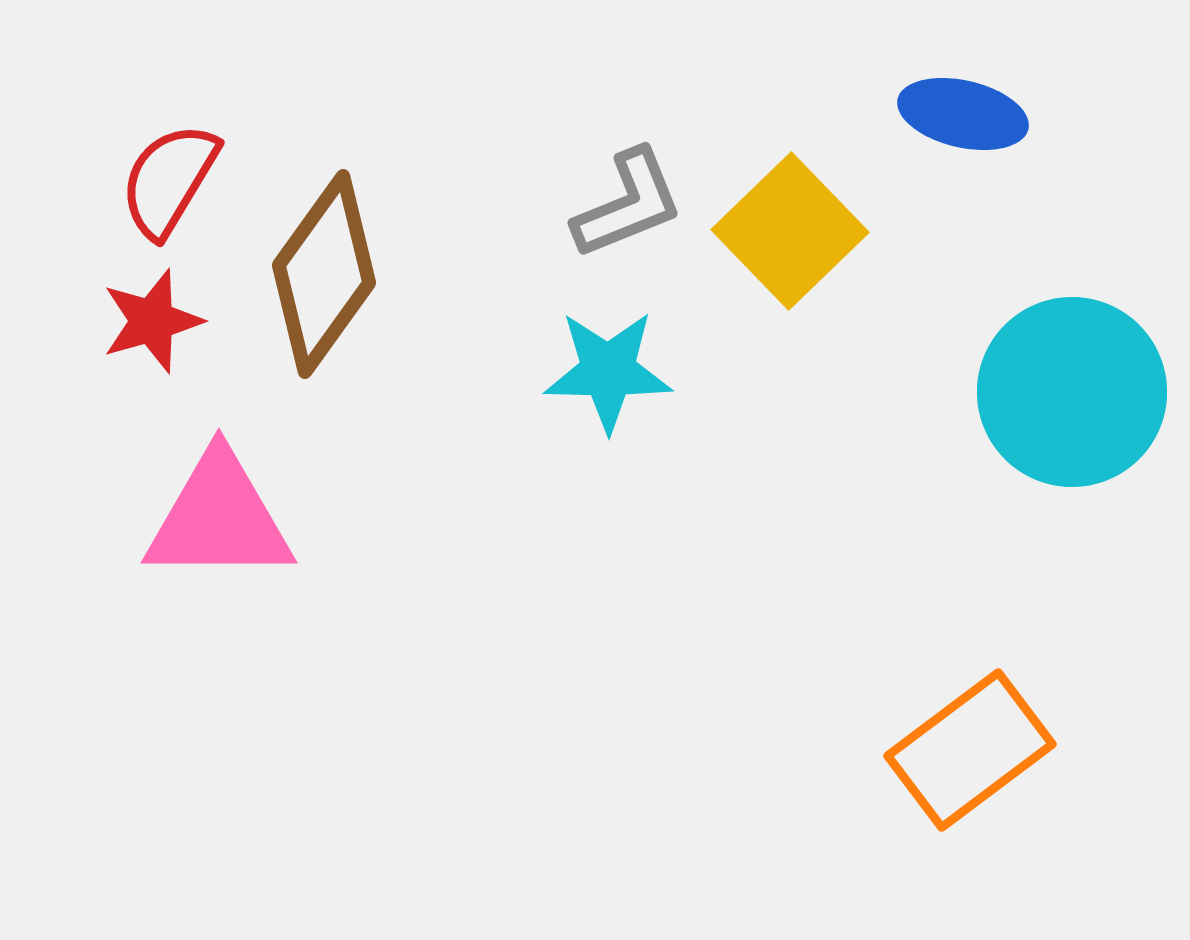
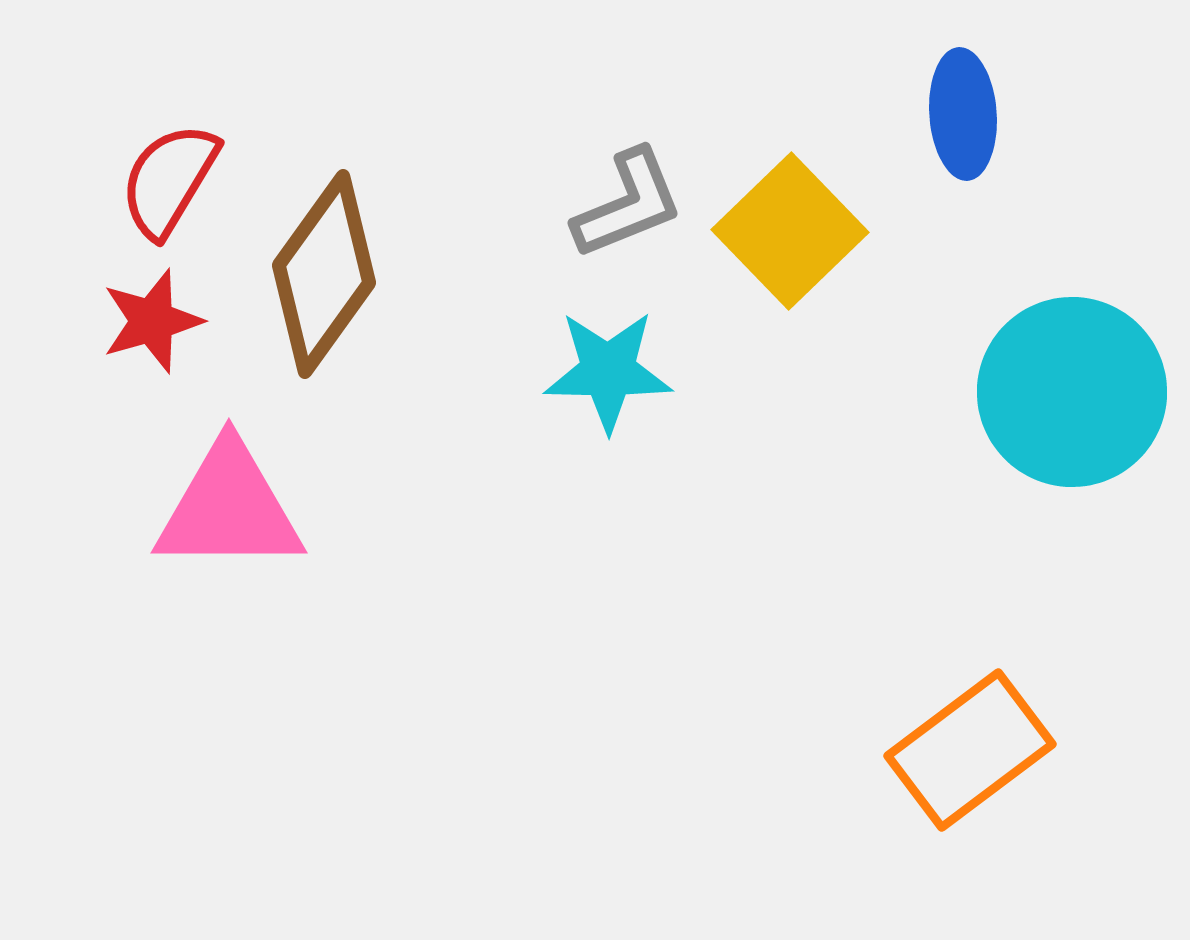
blue ellipse: rotated 73 degrees clockwise
pink triangle: moved 10 px right, 10 px up
